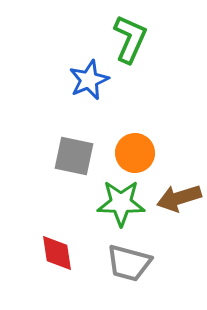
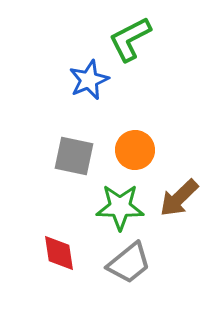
green L-shape: rotated 141 degrees counterclockwise
orange circle: moved 3 px up
brown arrow: rotated 27 degrees counterclockwise
green star: moved 1 px left, 4 px down
red diamond: moved 2 px right
gray trapezoid: rotated 54 degrees counterclockwise
